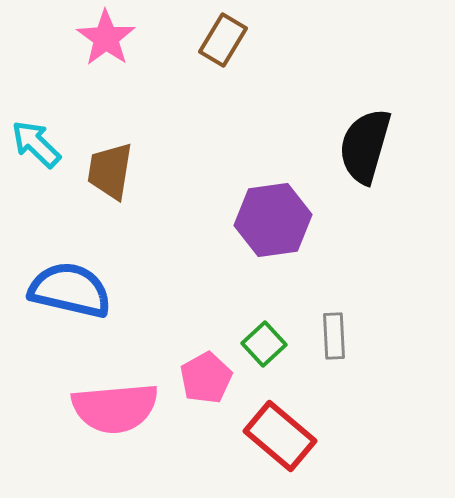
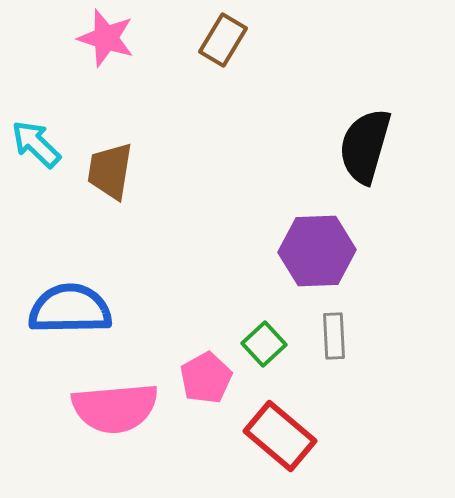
pink star: rotated 18 degrees counterclockwise
purple hexagon: moved 44 px right, 31 px down; rotated 6 degrees clockwise
blue semicircle: moved 19 px down; rotated 14 degrees counterclockwise
